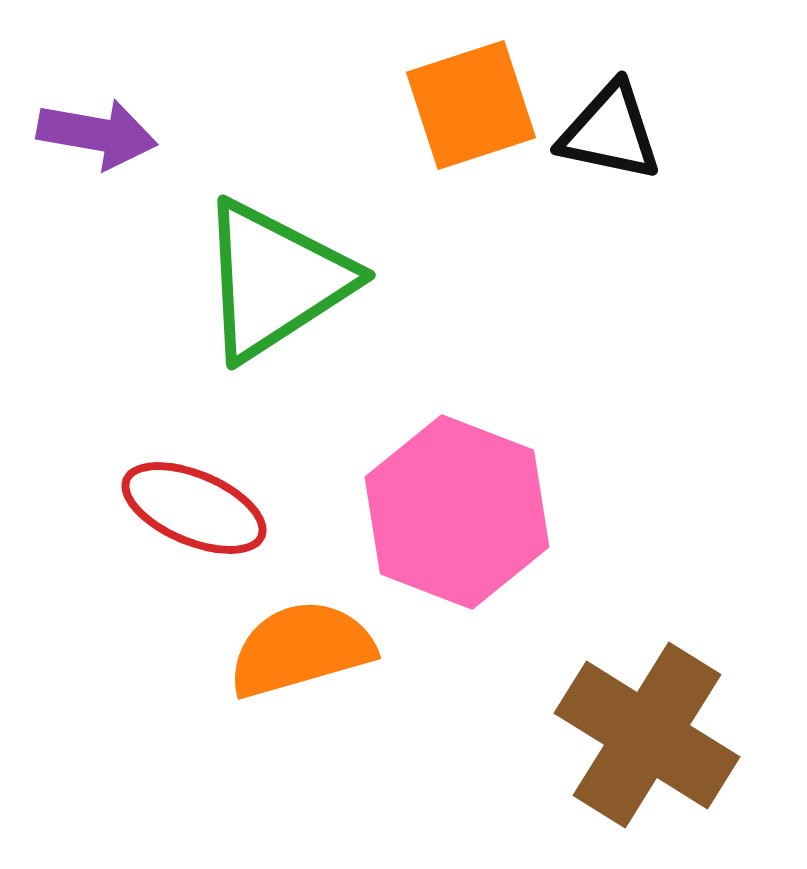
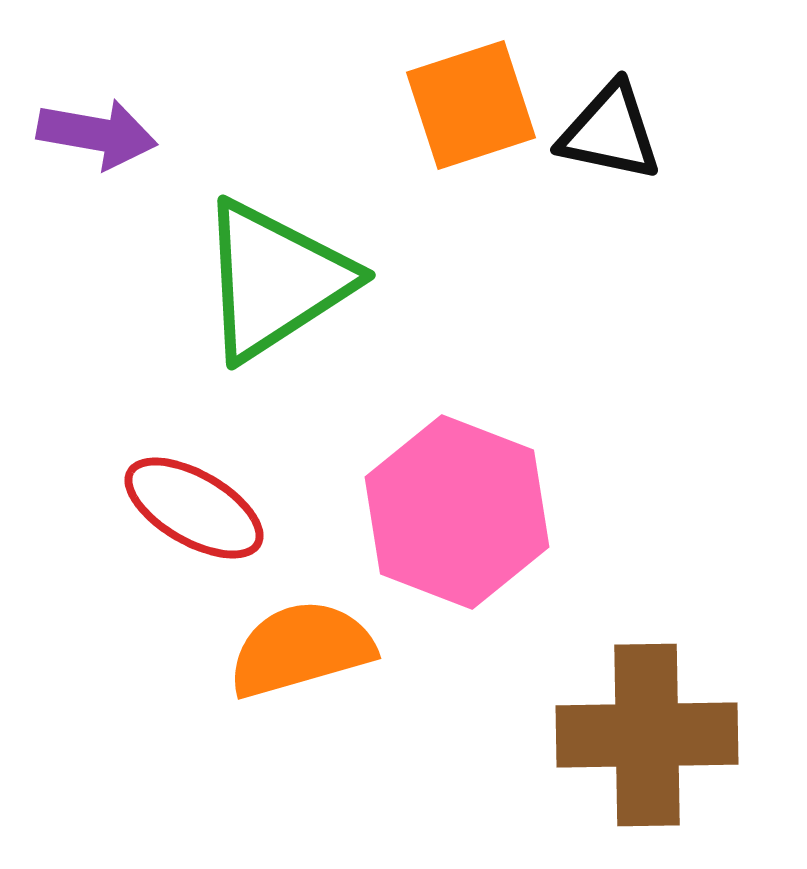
red ellipse: rotated 7 degrees clockwise
brown cross: rotated 33 degrees counterclockwise
